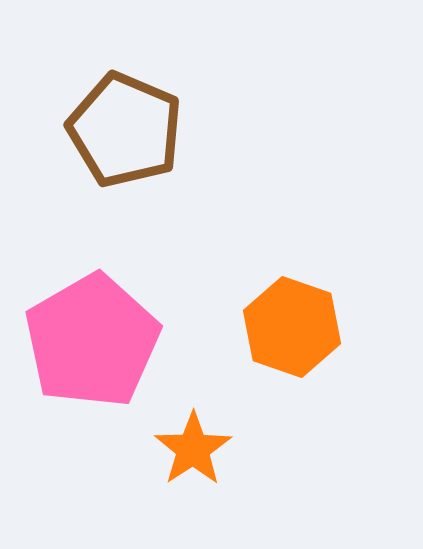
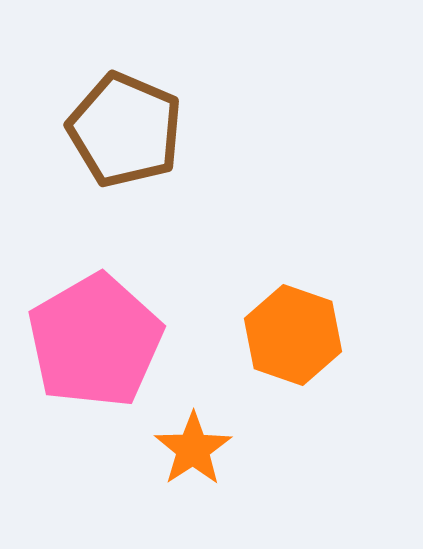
orange hexagon: moved 1 px right, 8 px down
pink pentagon: moved 3 px right
